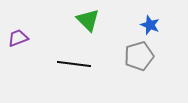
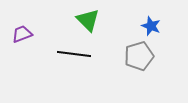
blue star: moved 1 px right, 1 px down
purple trapezoid: moved 4 px right, 4 px up
black line: moved 10 px up
